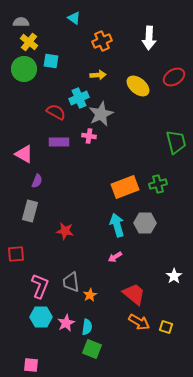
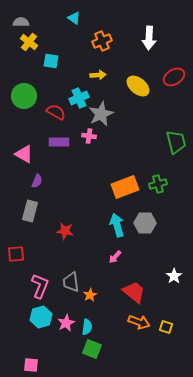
green circle: moved 27 px down
pink arrow: rotated 16 degrees counterclockwise
red trapezoid: moved 2 px up
cyan hexagon: rotated 15 degrees counterclockwise
orange arrow: rotated 10 degrees counterclockwise
